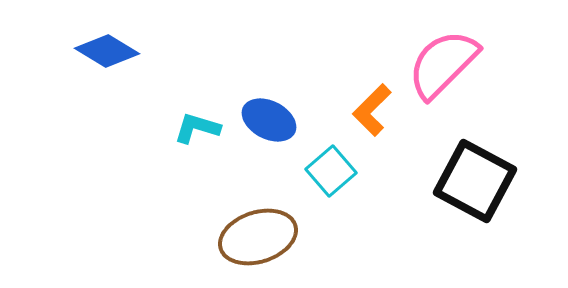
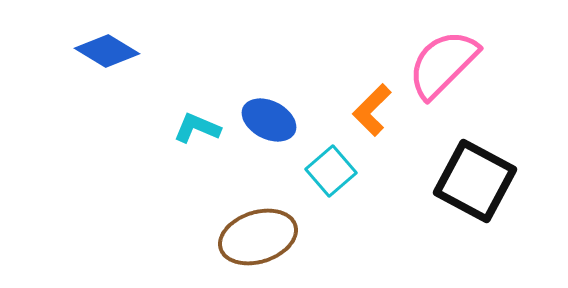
cyan L-shape: rotated 6 degrees clockwise
